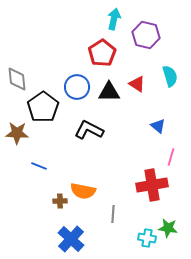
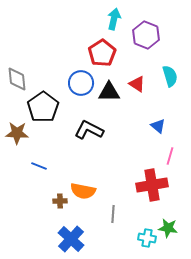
purple hexagon: rotated 8 degrees clockwise
blue circle: moved 4 px right, 4 px up
pink line: moved 1 px left, 1 px up
